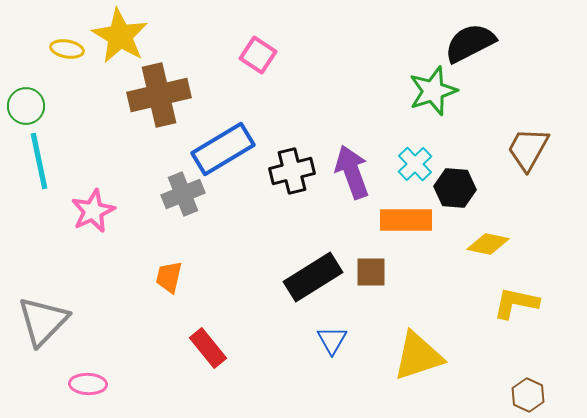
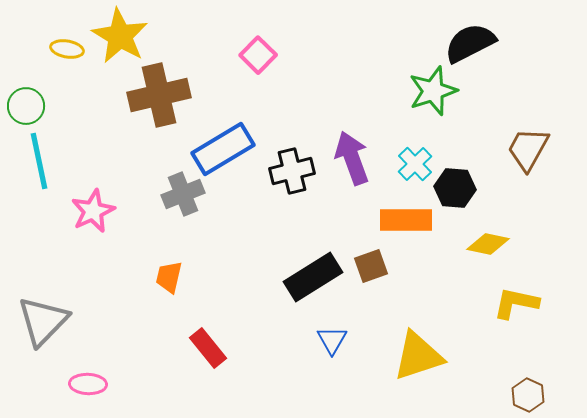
pink square: rotated 12 degrees clockwise
purple arrow: moved 14 px up
brown square: moved 6 px up; rotated 20 degrees counterclockwise
